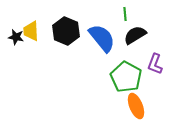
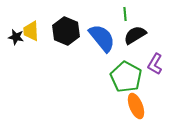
purple L-shape: rotated 10 degrees clockwise
